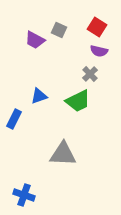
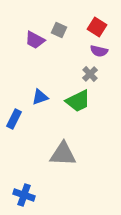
blue triangle: moved 1 px right, 1 px down
